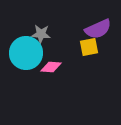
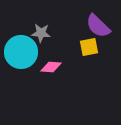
purple semicircle: moved 3 px up; rotated 68 degrees clockwise
gray star: moved 1 px up
cyan circle: moved 5 px left, 1 px up
